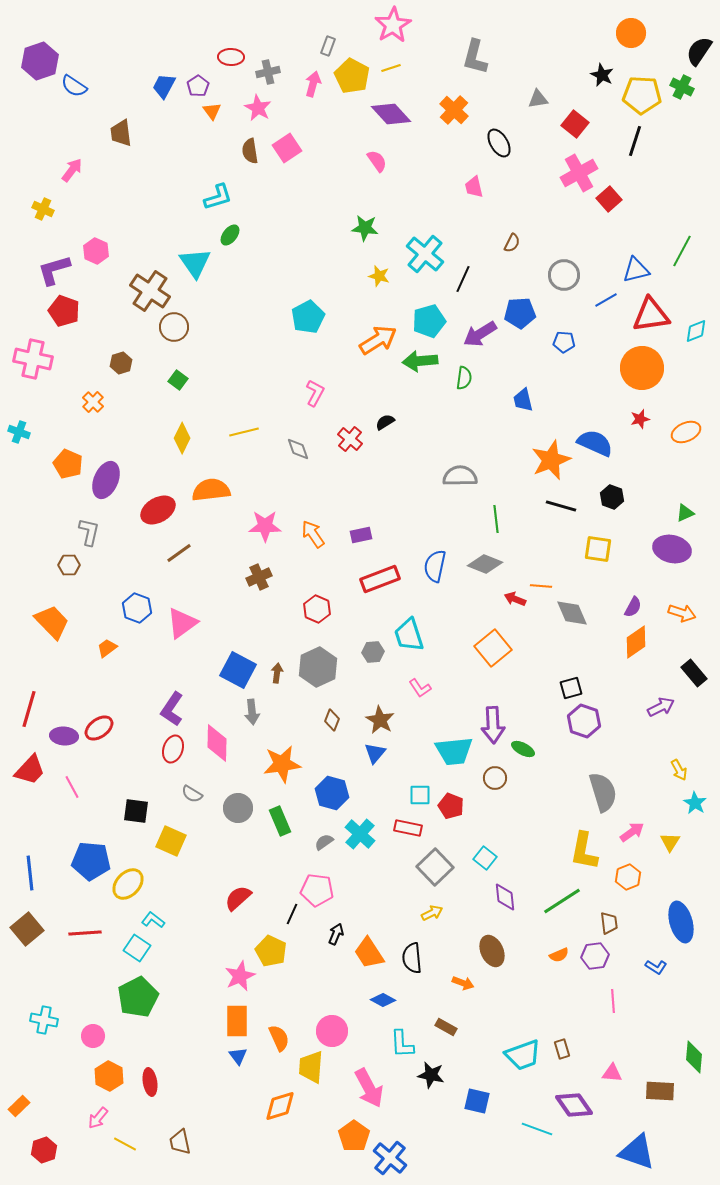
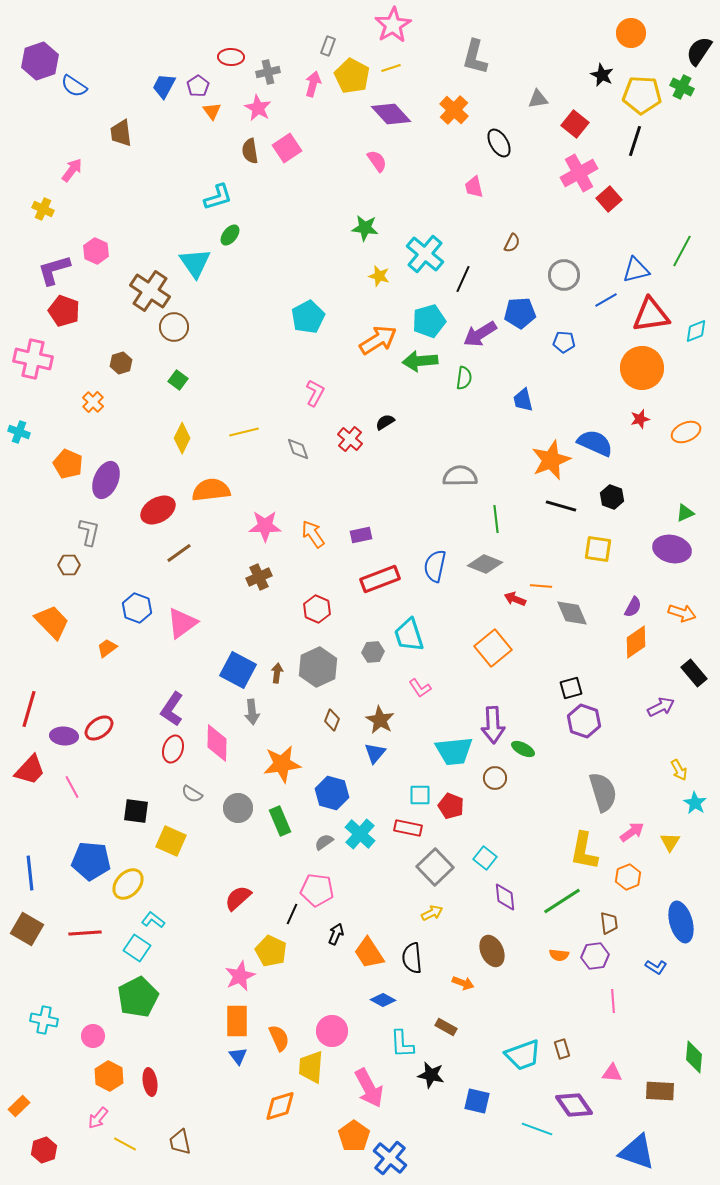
brown square at (27, 929): rotated 20 degrees counterclockwise
orange semicircle at (559, 955): rotated 30 degrees clockwise
